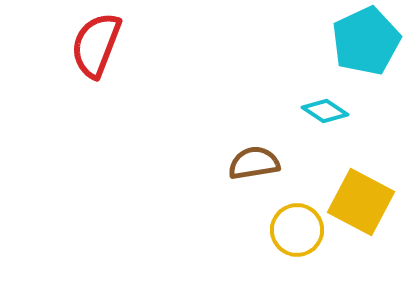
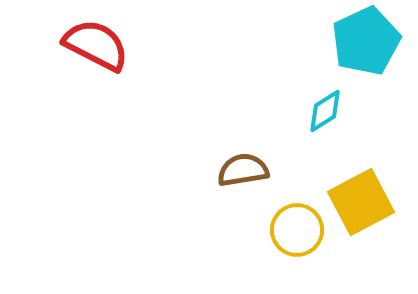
red semicircle: rotated 96 degrees clockwise
cyan diamond: rotated 66 degrees counterclockwise
brown semicircle: moved 11 px left, 7 px down
yellow square: rotated 34 degrees clockwise
